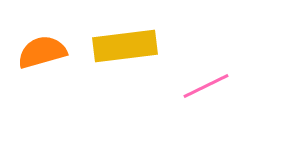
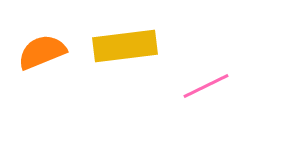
orange semicircle: rotated 6 degrees counterclockwise
